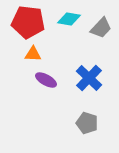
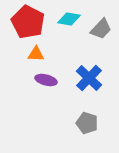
red pentagon: rotated 20 degrees clockwise
gray trapezoid: moved 1 px down
orange triangle: moved 3 px right
purple ellipse: rotated 15 degrees counterclockwise
